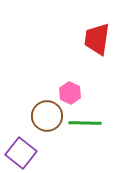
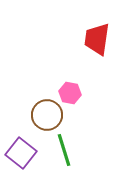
pink hexagon: rotated 15 degrees counterclockwise
brown circle: moved 1 px up
green line: moved 21 px left, 27 px down; rotated 72 degrees clockwise
